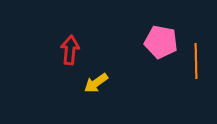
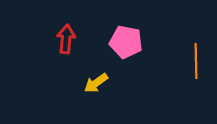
pink pentagon: moved 35 px left
red arrow: moved 4 px left, 11 px up
